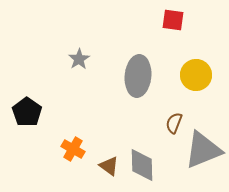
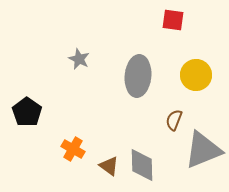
gray star: rotated 15 degrees counterclockwise
brown semicircle: moved 3 px up
